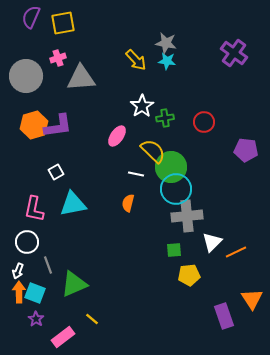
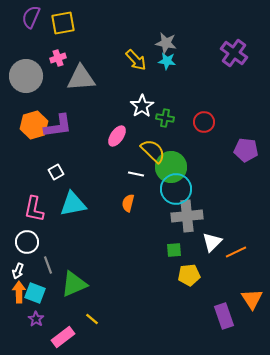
green cross: rotated 18 degrees clockwise
